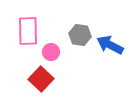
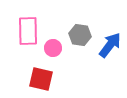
blue arrow: rotated 100 degrees clockwise
pink circle: moved 2 px right, 4 px up
red square: rotated 30 degrees counterclockwise
